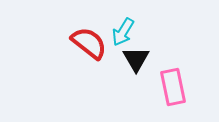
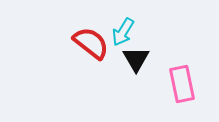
red semicircle: moved 2 px right
pink rectangle: moved 9 px right, 3 px up
